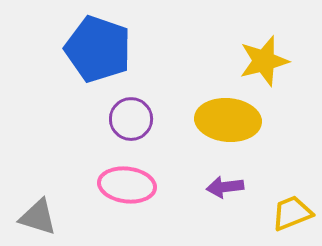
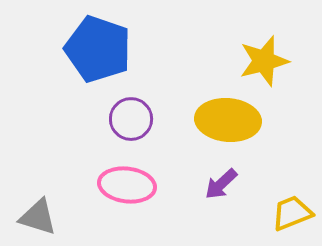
purple arrow: moved 4 px left, 3 px up; rotated 36 degrees counterclockwise
